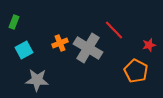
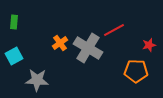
green rectangle: rotated 16 degrees counterclockwise
red line: rotated 75 degrees counterclockwise
orange cross: rotated 14 degrees counterclockwise
cyan square: moved 10 px left, 6 px down
orange pentagon: rotated 25 degrees counterclockwise
